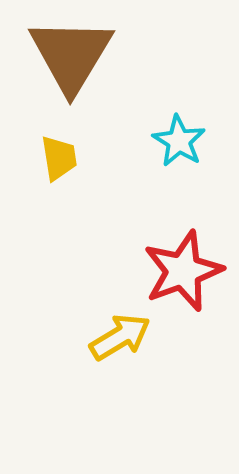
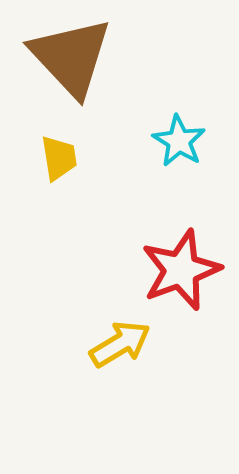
brown triangle: moved 2 px down; rotated 14 degrees counterclockwise
red star: moved 2 px left, 1 px up
yellow arrow: moved 7 px down
